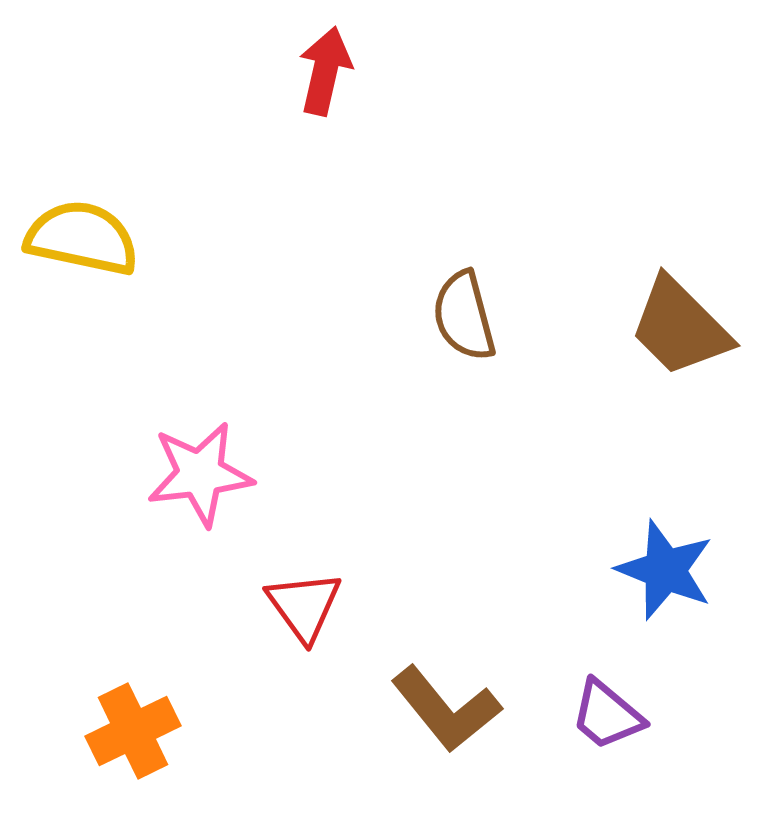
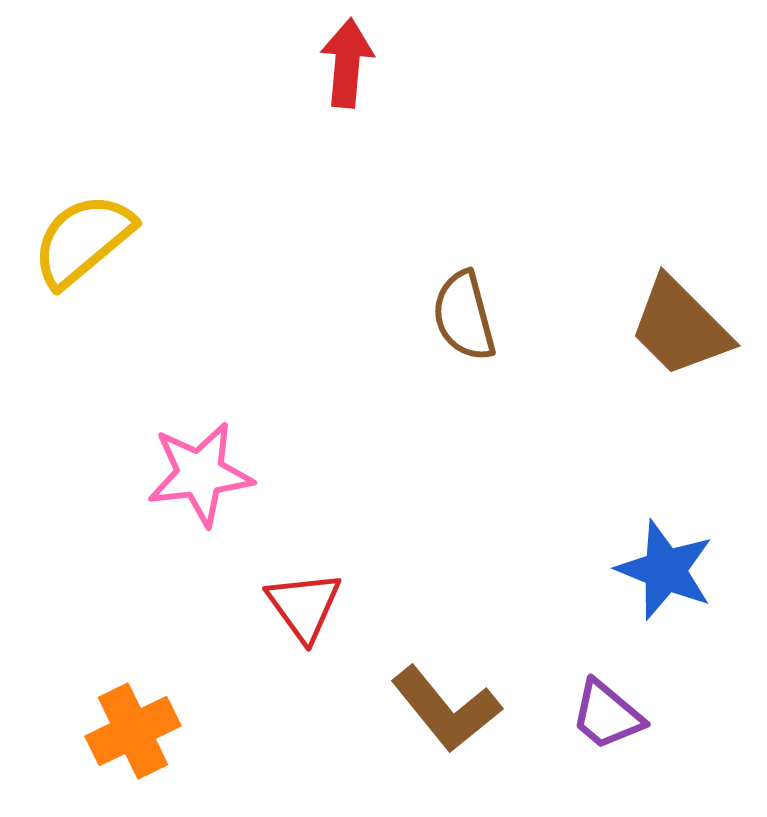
red arrow: moved 22 px right, 8 px up; rotated 8 degrees counterclockwise
yellow semicircle: moved 1 px right, 2 px down; rotated 52 degrees counterclockwise
